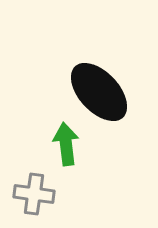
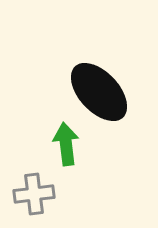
gray cross: rotated 15 degrees counterclockwise
